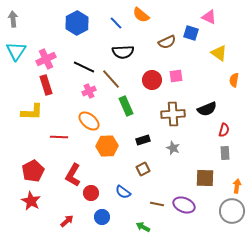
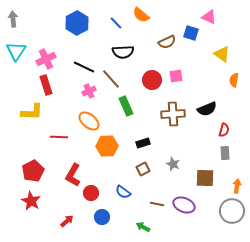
yellow triangle at (219, 53): moved 3 px right, 1 px down
black rectangle at (143, 140): moved 3 px down
gray star at (173, 148): moved 16 px down
